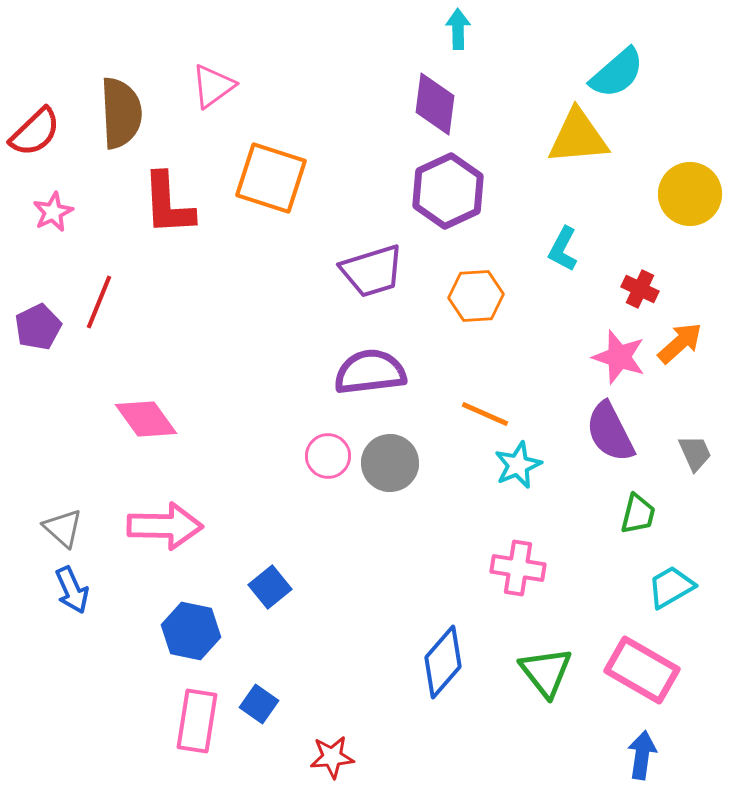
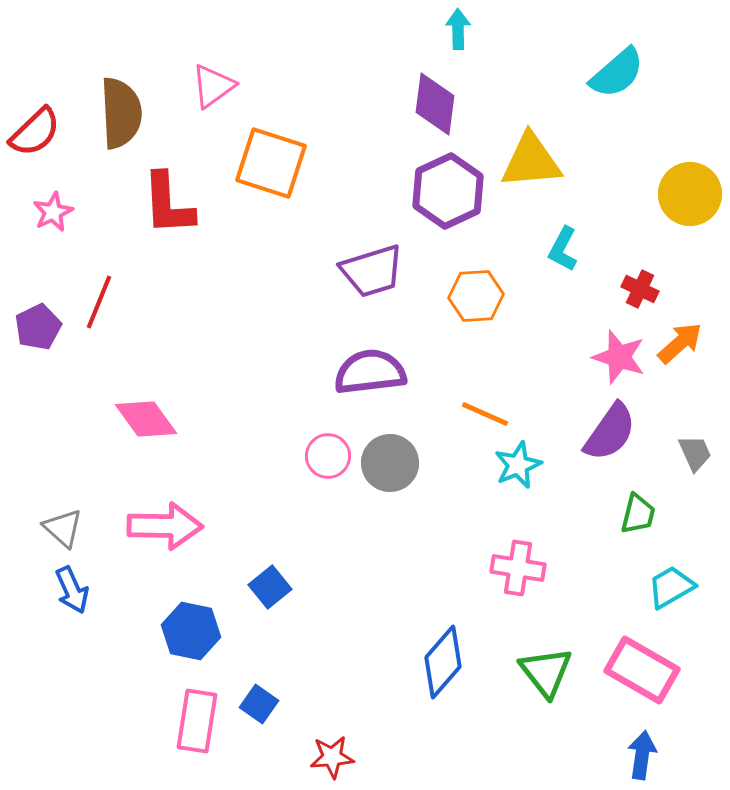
yellow triangle at (578, 137): moved 47 px left, 24 px down
orange square at (271, 178): moved 15 px up
purple semicircle at (610, 432): rotated 118 degrees counterclockwise
